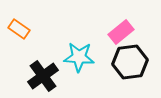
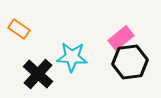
pink rectangle: moved 6 px down
cyan star: moved 7 px left
black cross: moved 5 px left, 2 px up; rotated 12 degrees counterclockwise
